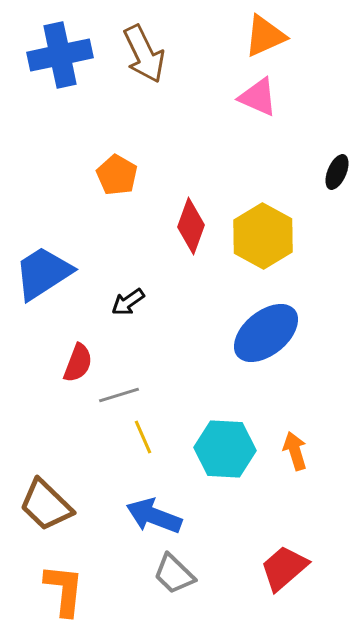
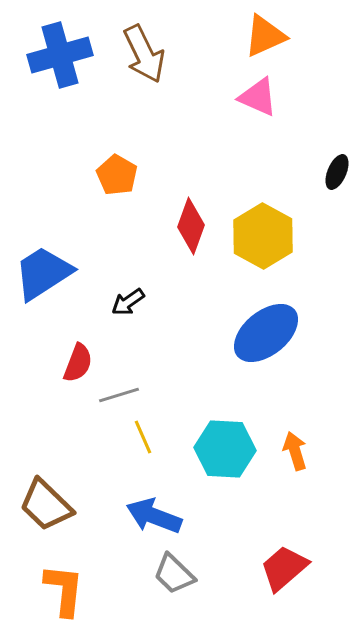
blue cross: rotated 4 degrees counterclockwise
